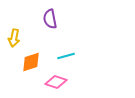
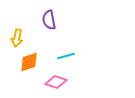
purple semicircle: moved 1 px left, 1 px down
yellow arrow: moved 3 px right
orange diamond: moved 2 px left
